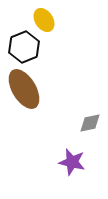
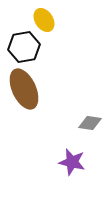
black hexagon: rotated 12 degrees clockwise
brown ellipse: rotated 6 degrees clockwise
gray diamond: rotated 20 degrees clockwise
